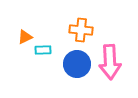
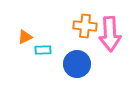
orange cross: moved 4 px right, 4 px up
pink arrow: moved 28 px up
